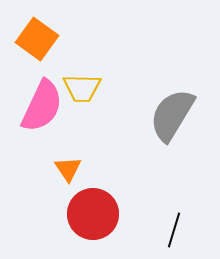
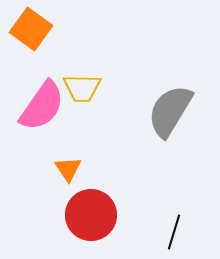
orange square: moved 6 px left, 10 px up
pink semicircle: rotated 10 degrees clockwise
gray semicircle: moved 2 px left, 4 px up
red circle: moved 2 px left, 1 px down
black line: moved 2 px down
